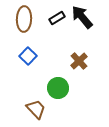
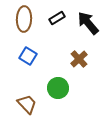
black arrow: moved 6 px right, 6 px down
blue square: rotated 12 degrees counterclockwise
brown cross: moved 2 px up
brown trapezoid: moved 9 px left, 5 px up
